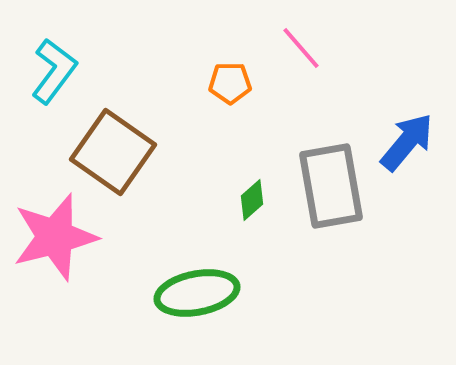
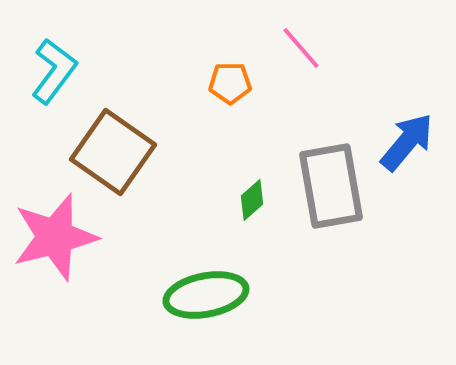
green ellipse: moved 9 px right, 2 px down
